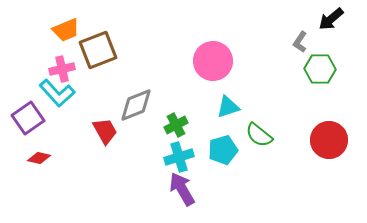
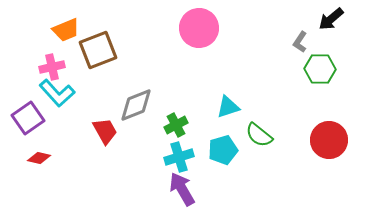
pink circle: moved 14 px left, 33 px up
pink cross: moved 10 px left, 2 px up
